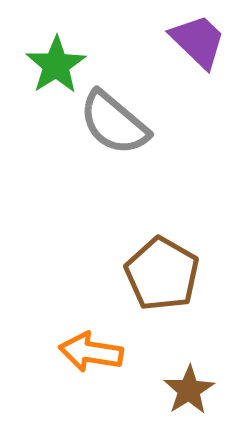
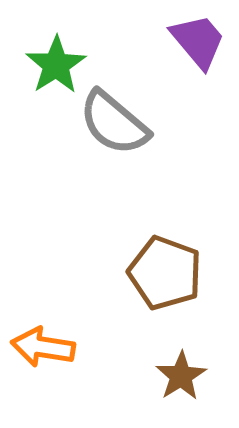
purple trapezoid: rotated 6 degrees clockwise
brown pentagon: moved 3 px right, 1 px up; rotated 10 degrees counterclockwise
orange arrow: moved 48 px left, 5 px up
brown star: moved 8 px left, 14 px up
